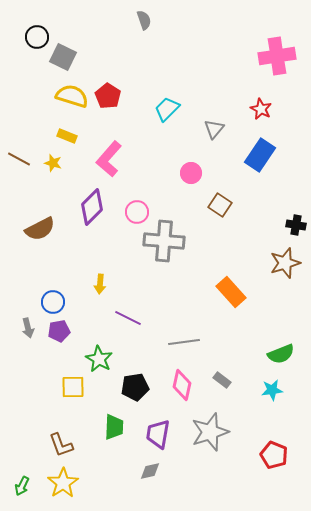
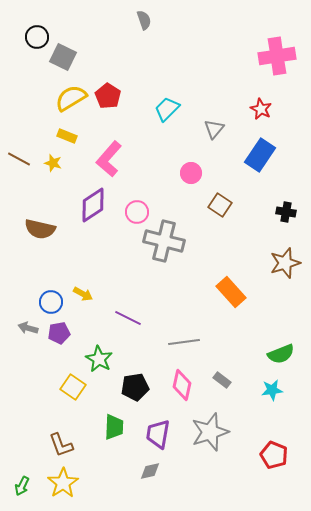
yellow semicircle at (72, 96): moved 1 px left, 2 px down; rotated 48 degrees counterclockwise
purple diamond at (92, 207): moved 1 px right, 2 px up; rotated 12 degrees clockwise
black cross at (296, 225): moved 10 px left, 13 px up
brown semicircle at (40, 229): rotated 40 degrees clockwise
gray cross at (164, 241): rotated 9 degrees clockwise
yellow arrow at (100, 284): moved 17 px left, 10 px down; rotated 66 degrees counterclockwise
blue circle at (53, 302): moved 2 px left
gray arrow at (28, 328): rotated 120 degrees clockwise
purple pentagon at (59, 331): moved 2 px down
yellow square at (73, 387): rotated 35 degrees clockwise
